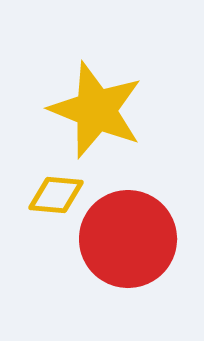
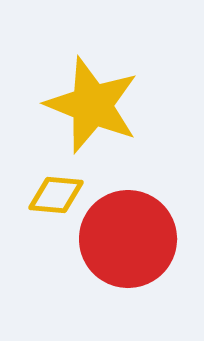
yellow star: moved 4 px left, 5 px up
